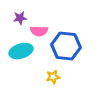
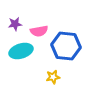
purple star: moved 5 px left, 6 px down
pink semicircle: rotated 12 degrees counterclockwise
